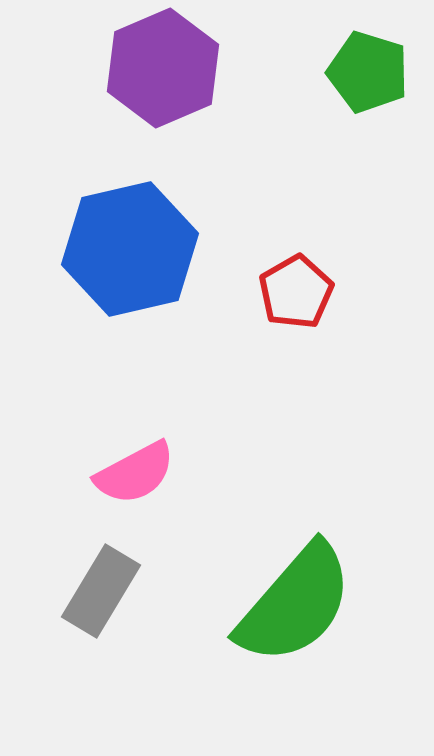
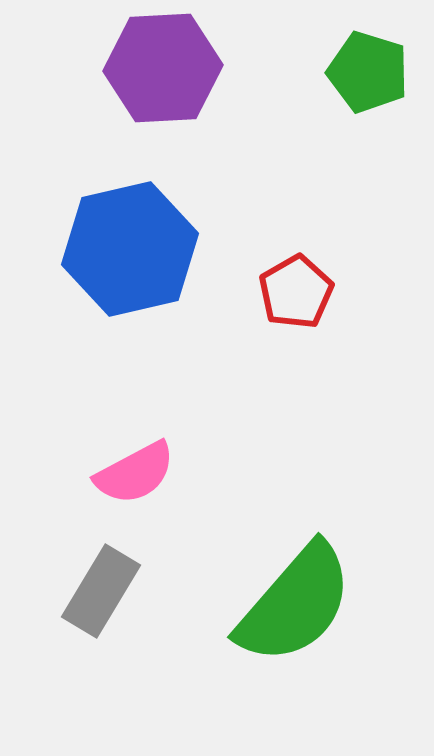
purple hexagon: rotated 20 degrees clockwise
